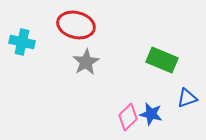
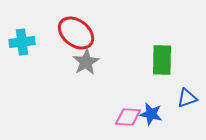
red ellipse: moved 8 px down; rotated 24 degrees clockwise
cyan cross: rotated 20 degrees counterclockwise
green rectangle: rotated 68 degrees clockwise
pink diamond: rotated 48 degrees clockwise
